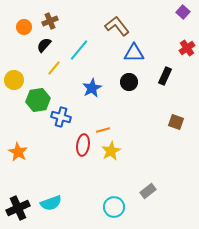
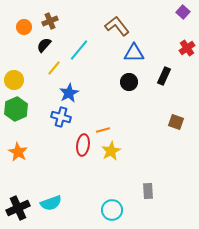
black rectangle: moved 1 px left
blue star: moved 23 px left, 5 px down
green hexagon: moved 22 px left, 9 px down; rotated 15 degrees counterclockwise
gray rectangle: rotated 56 degrees counterclockwise
cyan circle: moved 2 px left, 3 px down
